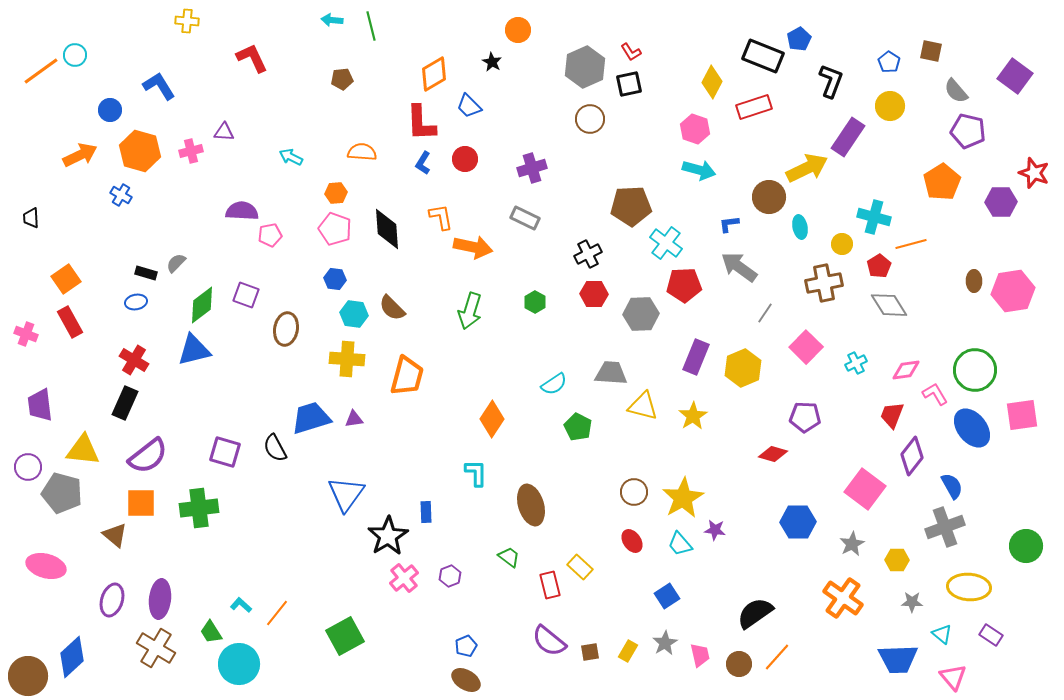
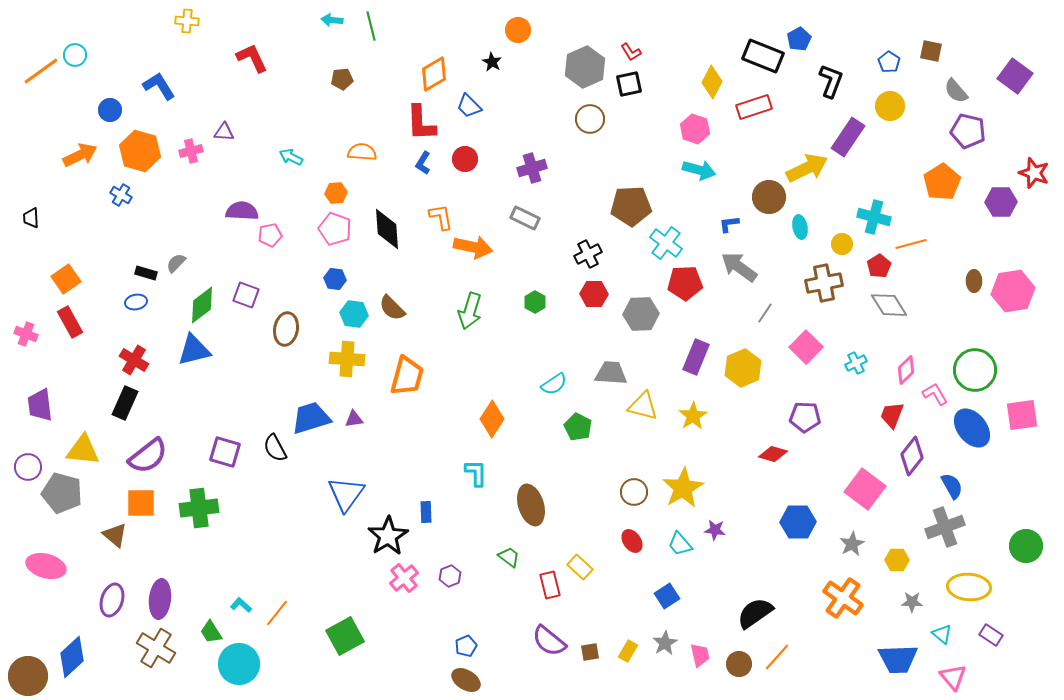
red pentagon at (684, 285): moved 1 px right, 2 px up
pink diamond at (906, 370): rotated 36 degrees counterclockwise
yellow star at (683, 498): moved 10 px up
